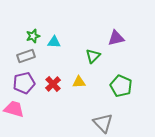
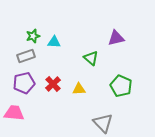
green triangle: moved 2 px left, 2 px down; rotated 35 degrees counterclockwise
yellow triangle: moved 7 px down
pink trapezoid: moved 4 px down; rotated 10 degrees counterclockwise
